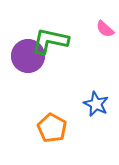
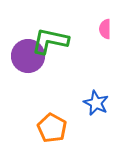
pink semicircle: rotated 48 degrees clockwise
blue star: moved 1 px up
